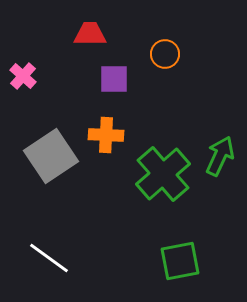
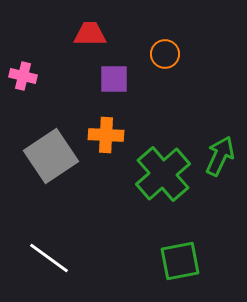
pink cross: rotated 28 degrees counterclockwise
